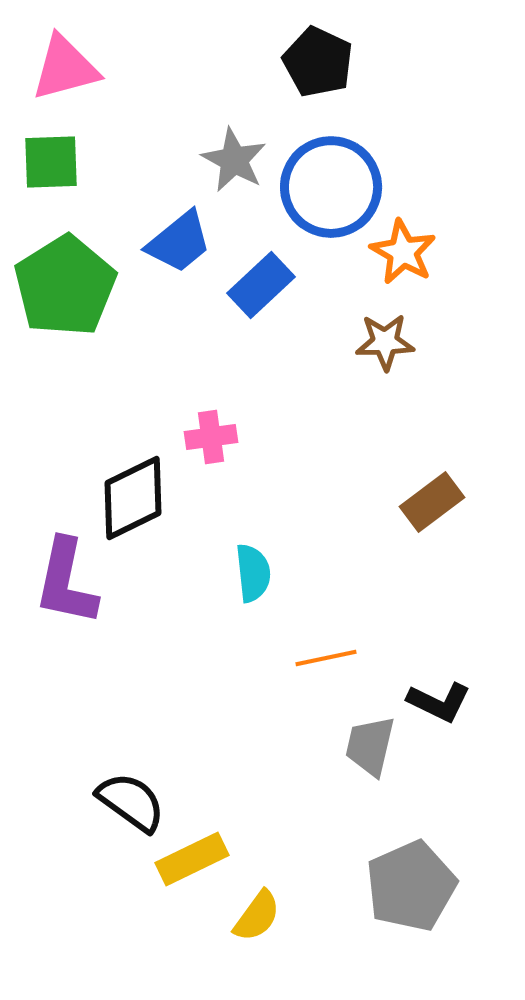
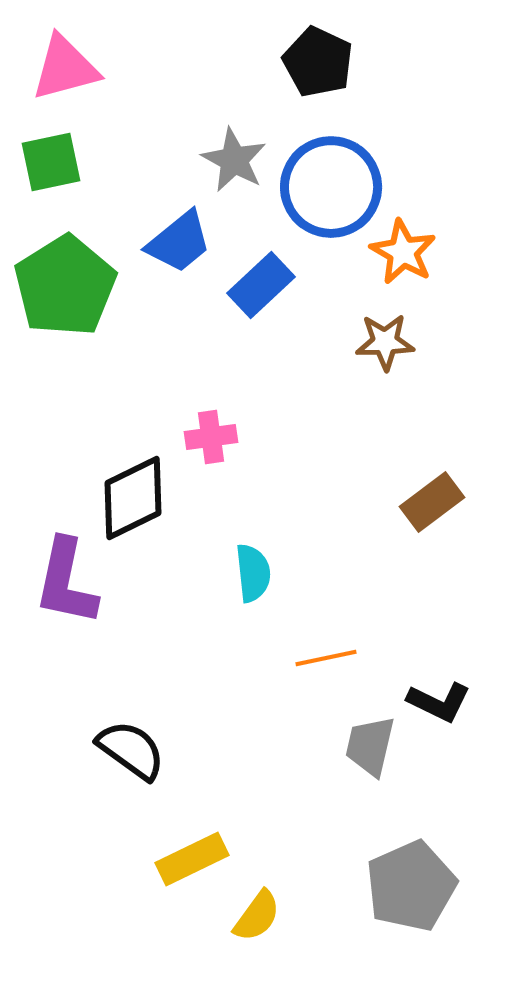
green square: rotated 10 degrees counterclockwise
black semicircle: moved 52 px up
